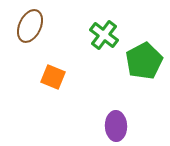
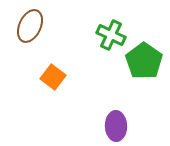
green cross: moved 7 px right; rotated 12 degrees counterclockwise
green pentagon: rotated 9 degrees counterclockwise
orange square: rotated 15 degrees clockwise
